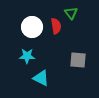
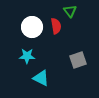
green triangle: moved 1 px left, 2 px up
gray square: rotated 24 degrees counterclockwise
